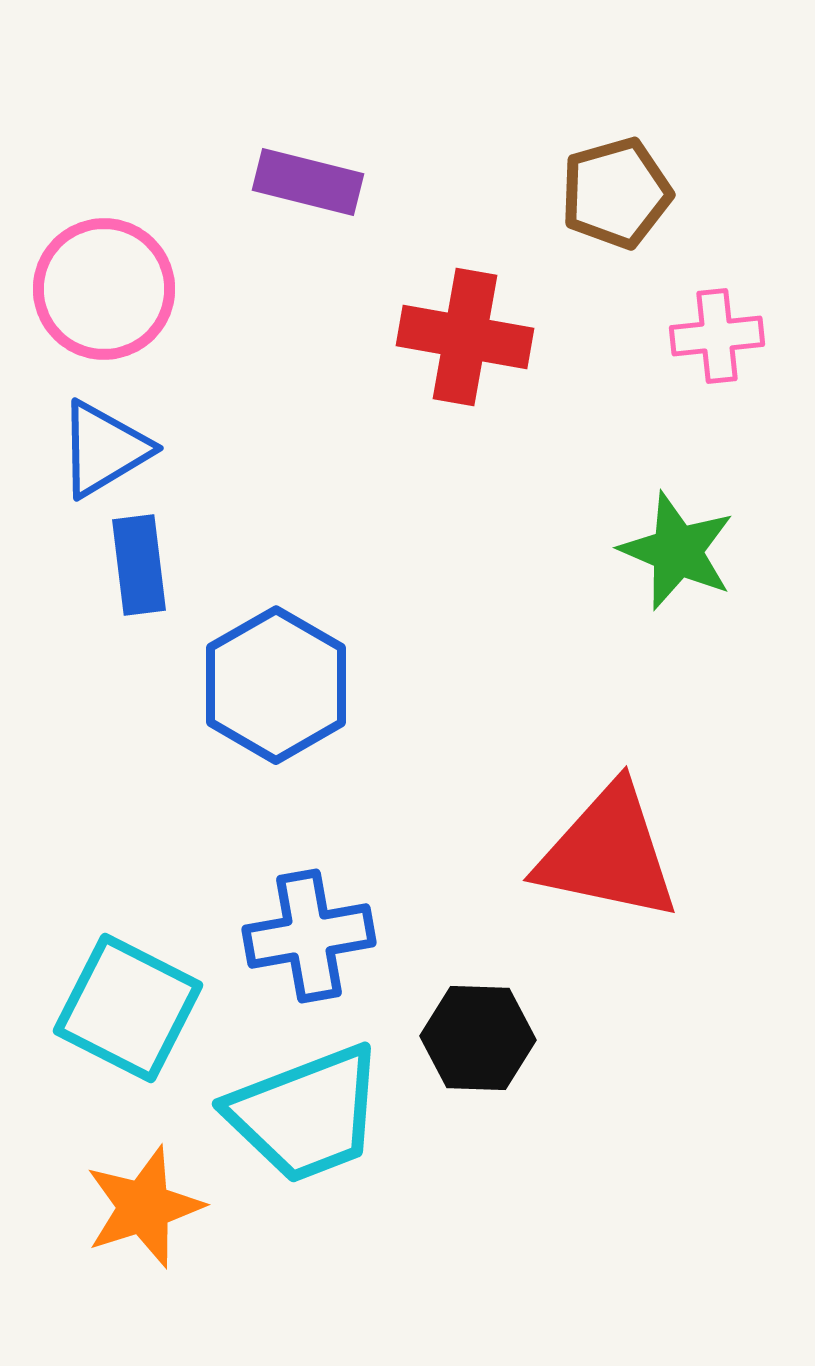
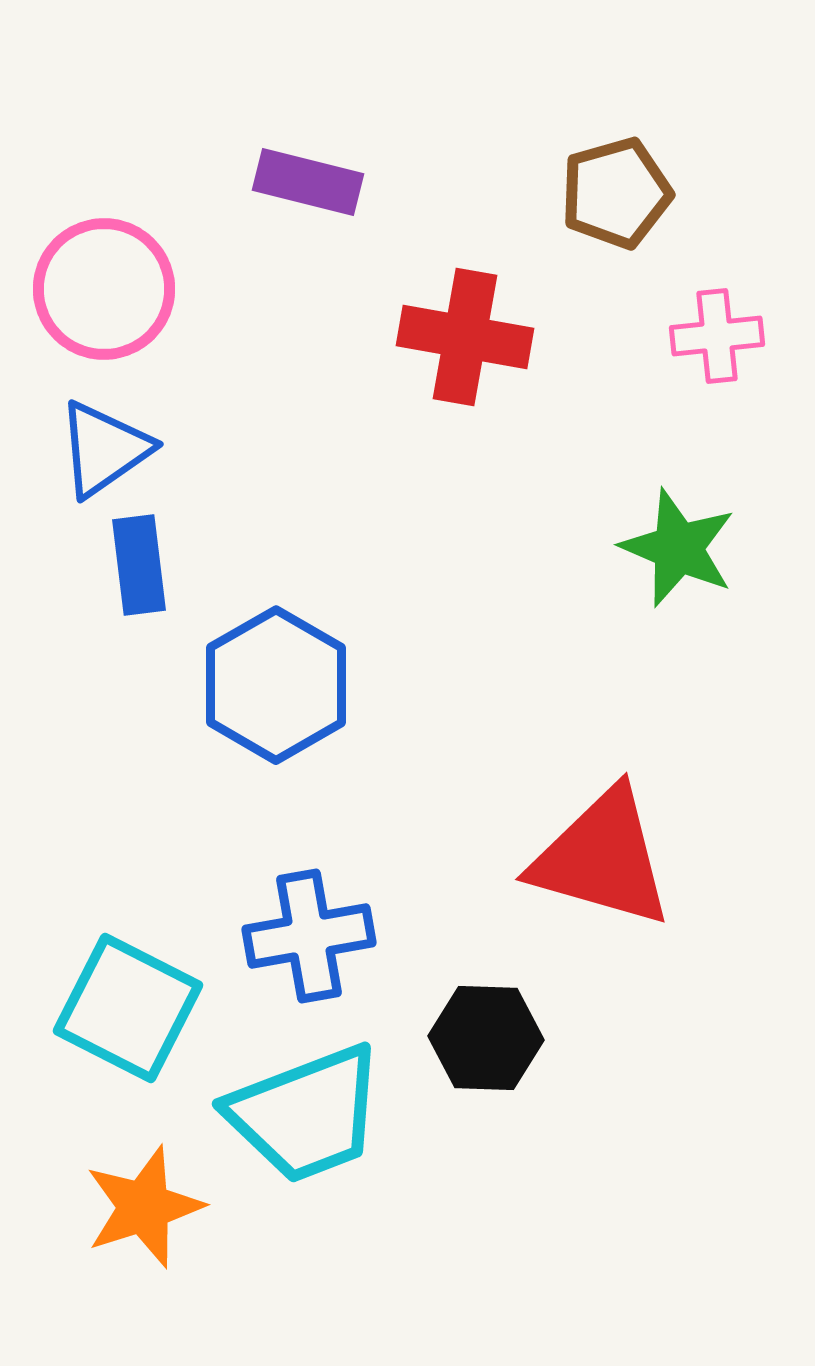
blue triangle: rotated 4 degrees counterclockwise
green star: moved 1 px right, 3 px up
red triangle: moved 6 px left, 5 px down; rotated 4 degrees clockwise
black hexagon: moved 8 px right
